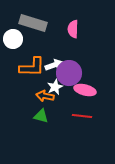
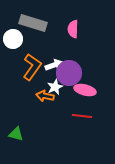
orange L-shape: rotated 56 degrees counterclockwise
green triangle: moved 25 px left, 18 px down
